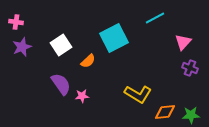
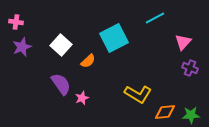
white square: rotated 15 degrees counterclockwise
pink star: moved 2 px down; rotated 16 degrees counterclockwise
